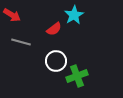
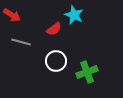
cyan star: rotated 18 degrees counterclockwise
green cross: moved 10 px right, 4 px up
